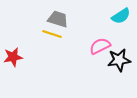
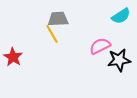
gray trapezoid: rotated 20 degrees counterclockwise
yellow line: rotated 42 degrees clockwise
red star: rotated 30 degrees counterclockwise
